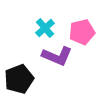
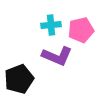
cyan cross: moved 6 px right, 3 px up; rotated 36 degrees clockwise
pink pentagon: moved 1 px left, 2 px up
